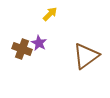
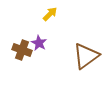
brown cross: moved 1 px down
